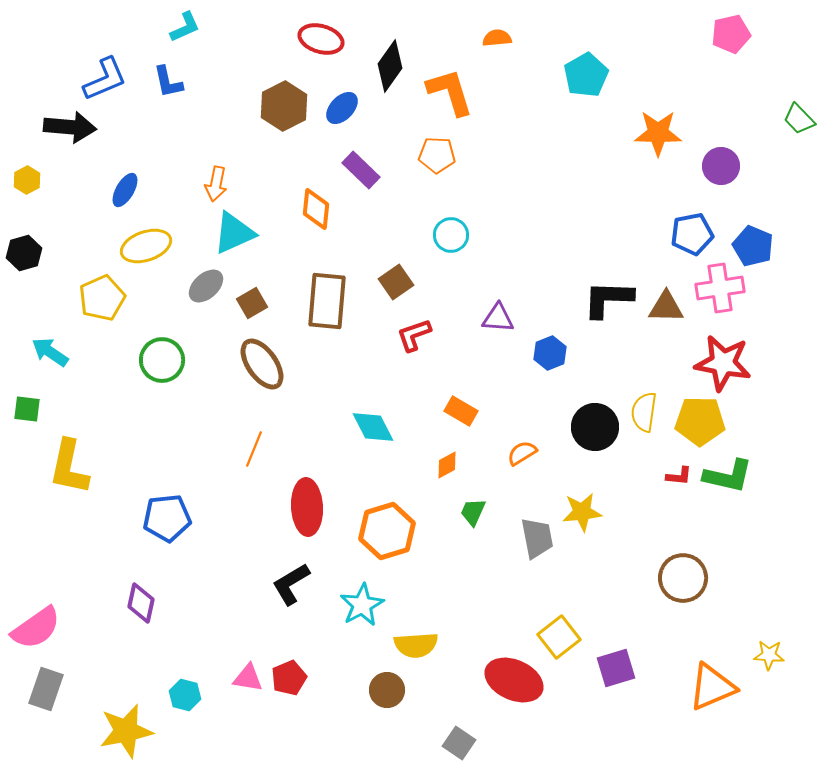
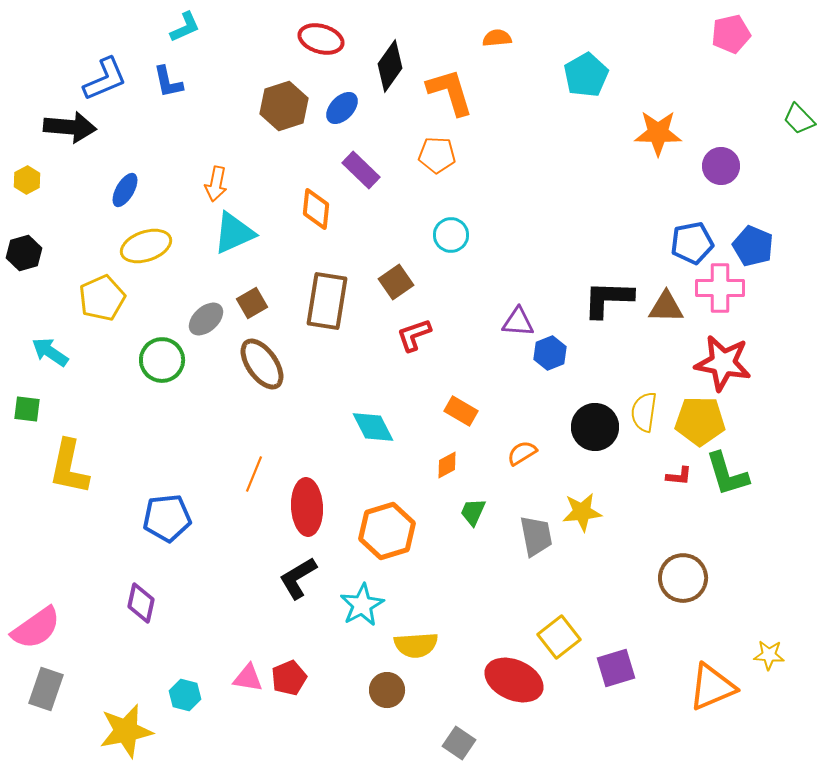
brown hexagon at (284, 106): rotated 9 degrees clockwise
blue pentagon at (692, 234): moved 9 px down
gray ellipse at (206, 286): moved 33 px down
pink cross at (720, 288): rotated 9 degrees clockwise
brown rectangle at (327, 301): rotated 4 degrees clockwise
purple triangle at (498, 318): moved 20 px right, 4 px down
orange line at (254, 449): moved 25 px down
green L-shape at (728, 476): moved 1 px left, 2 px up; rotated 60 degrees clockwise
gray trapezoid at (537, 538): moved 1 px left, 2 px up
black L-shape at (291, 584): moved 7 px right, 6 px up
